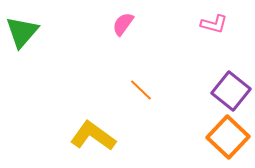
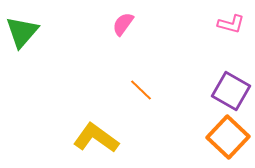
pink L-shape: moved 17 px right
purple square: rotated 9 degrees counterclockwise
yellow L-shape: moved 3 px right, 2 px down
